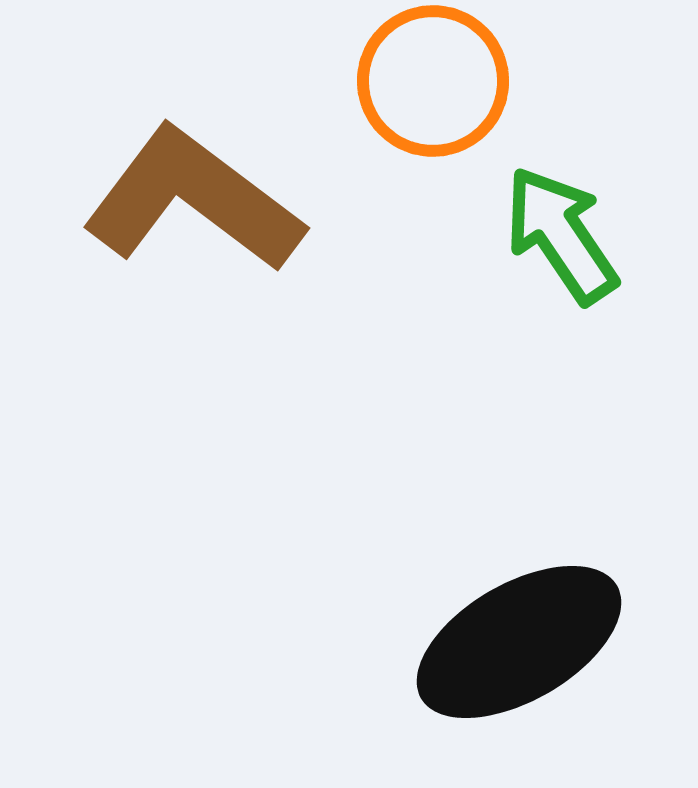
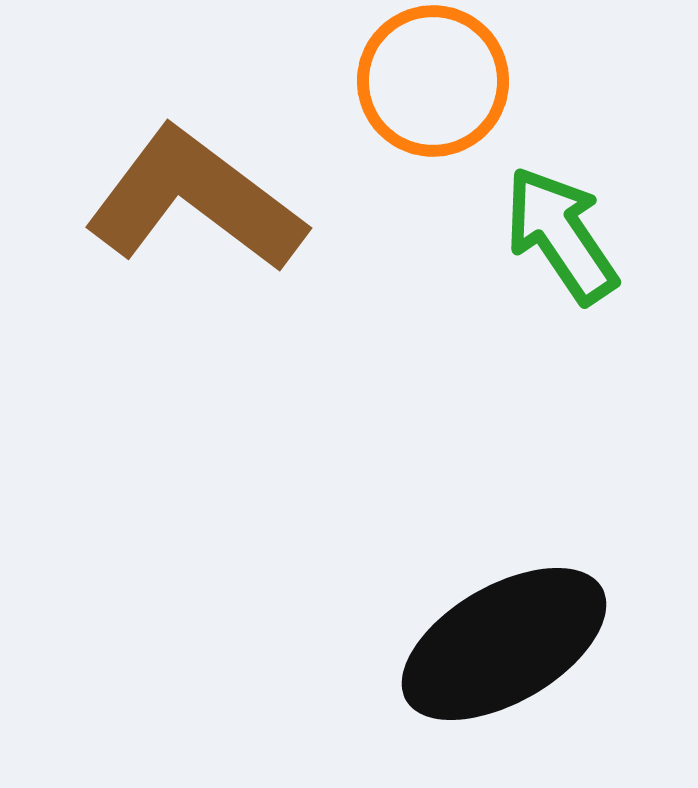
brown L-shape: moved 2 px right
black ellipse: moved 15 px left, 2 px down
